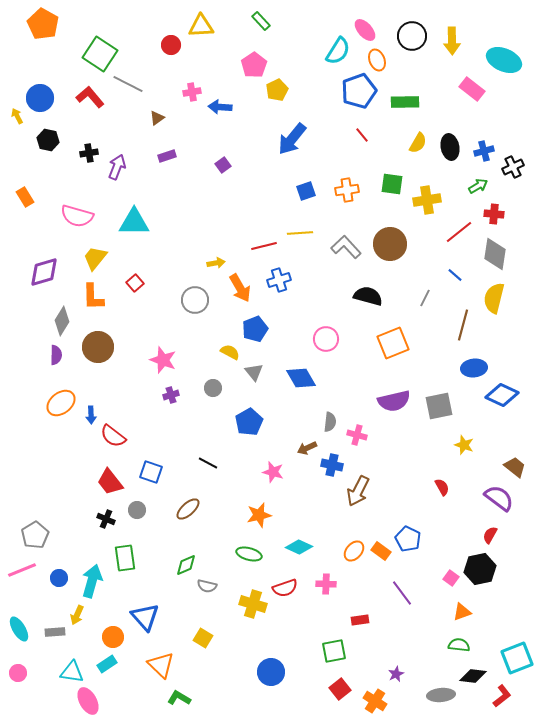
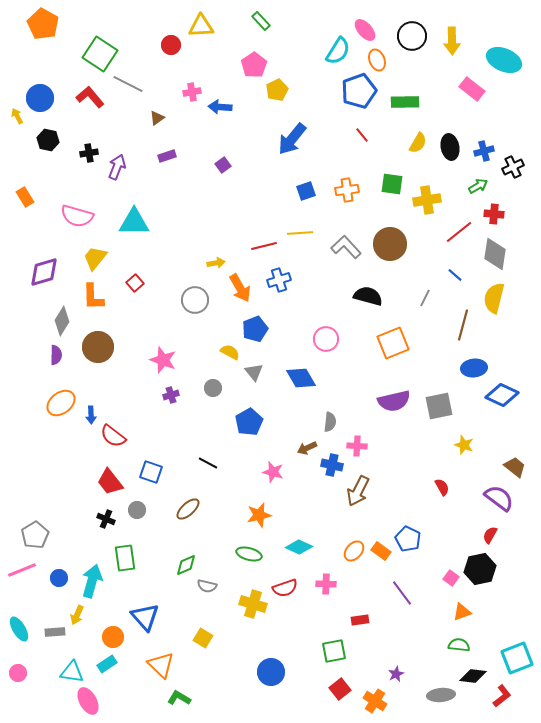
pink cross at (357, 435): moved 11 px down; rotated 12 degrees counterclockwise
